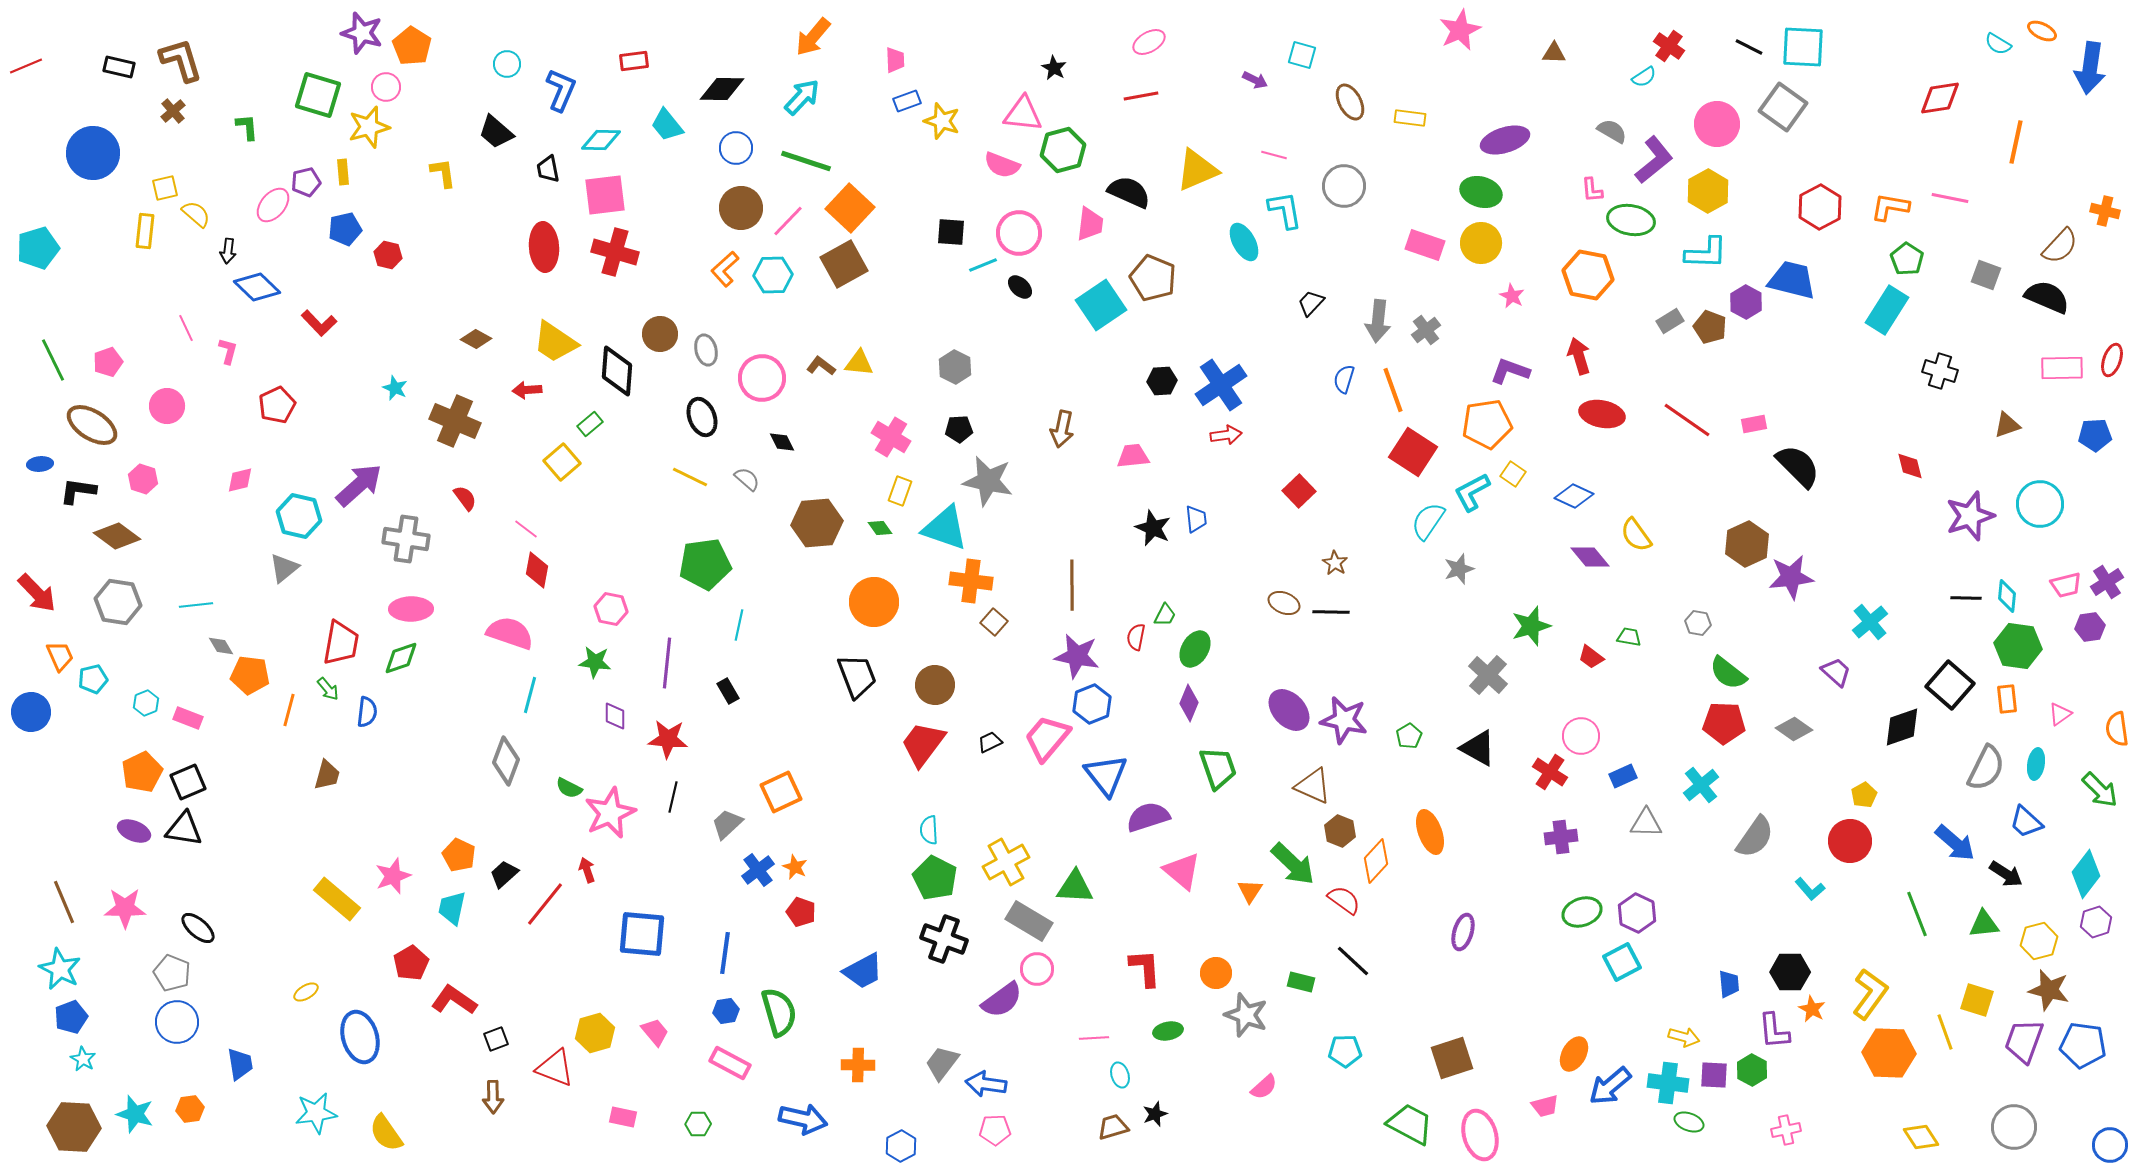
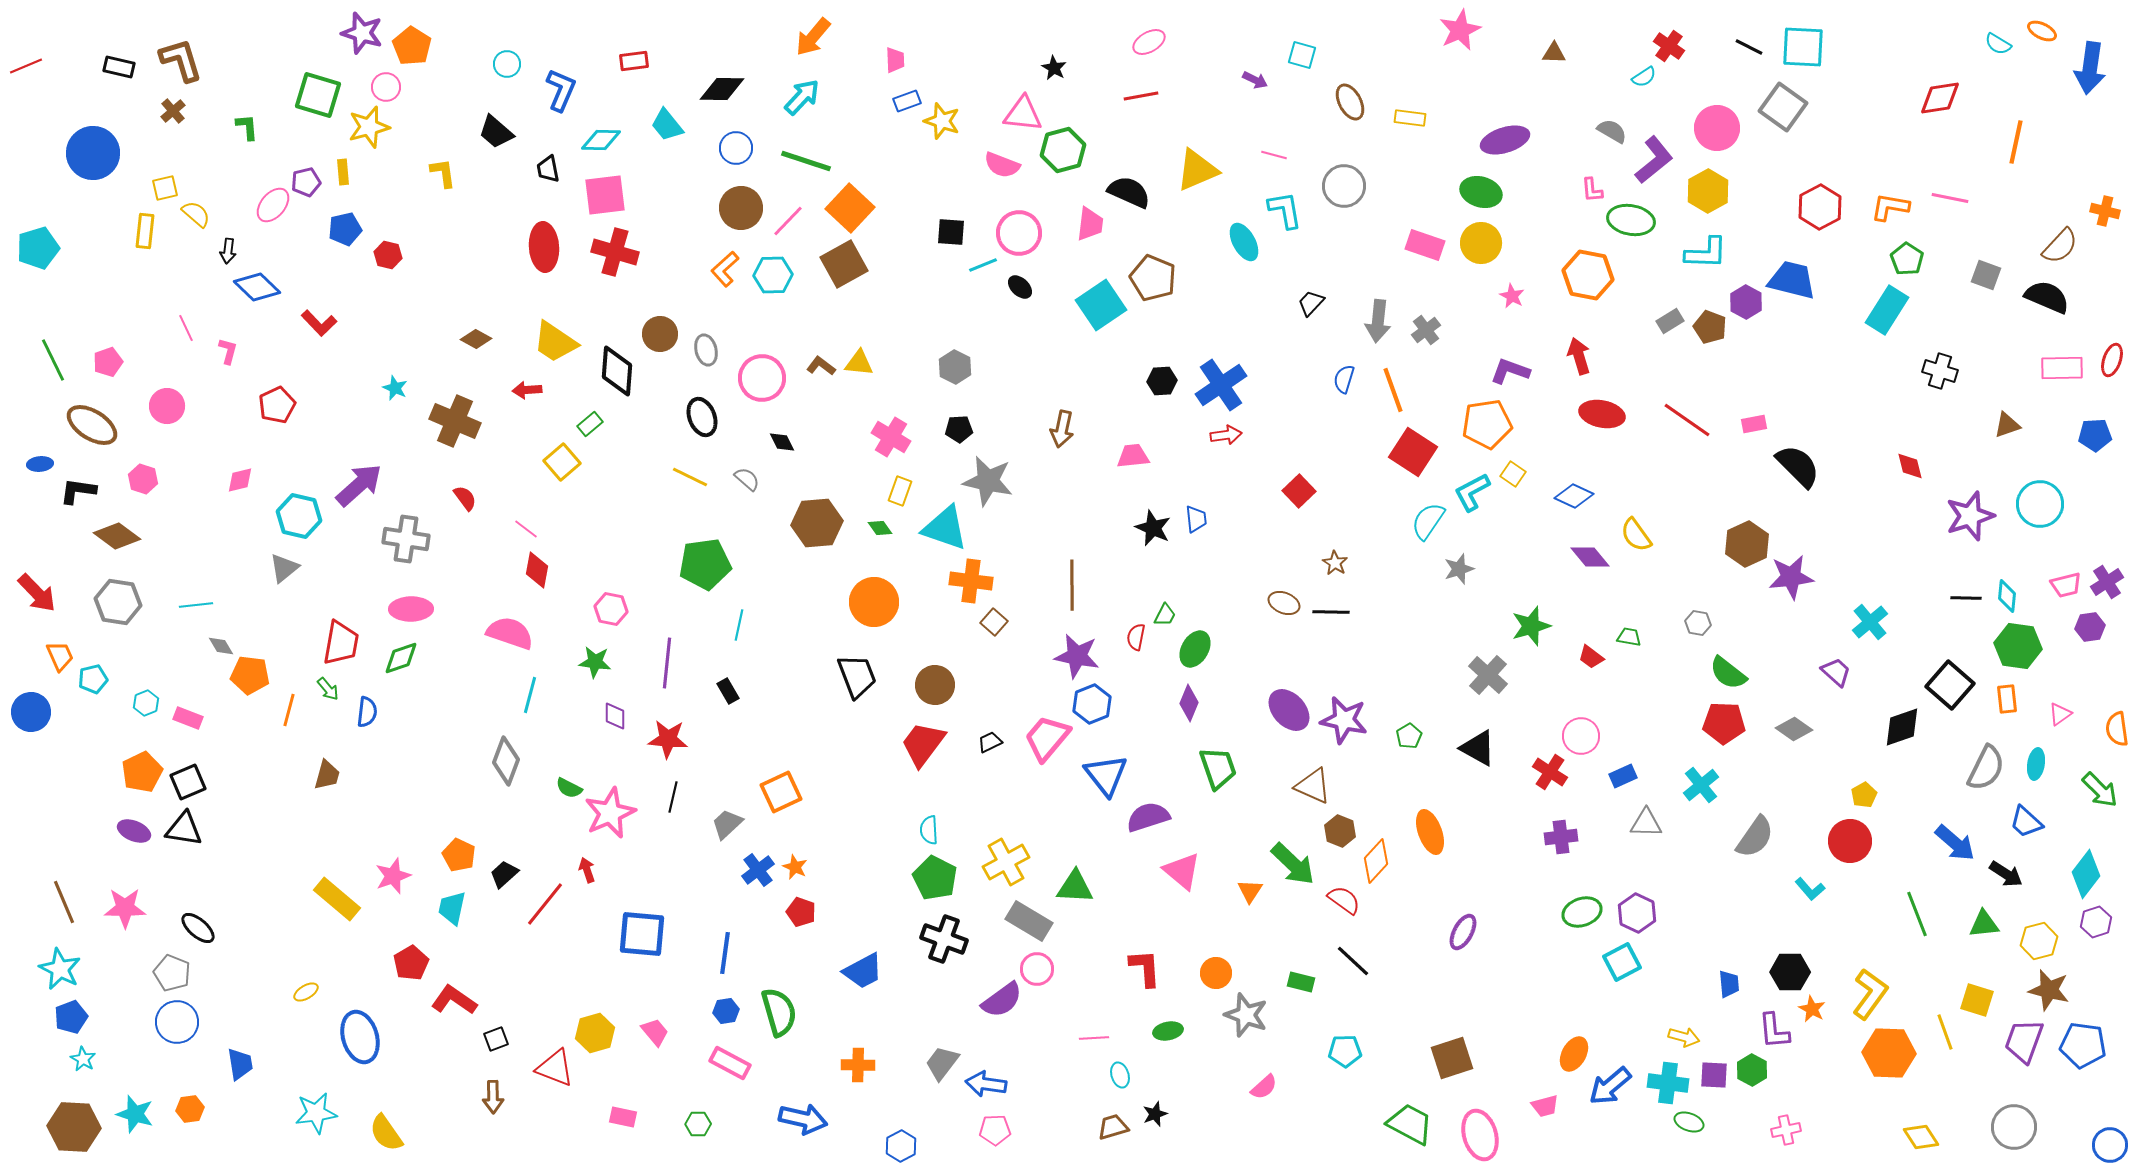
pink circle at (1717, 124): moved 4 px down
purple ellipse at (1463, 932): rotated 12 degrees clockwise
